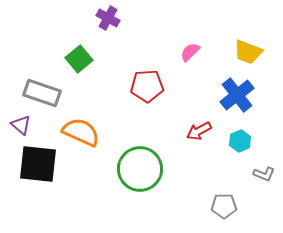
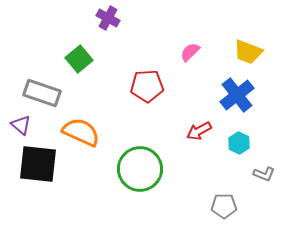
cyan hexagon: moved 1 px left, 2 px down; rotated 10 degrees counterclockwise
